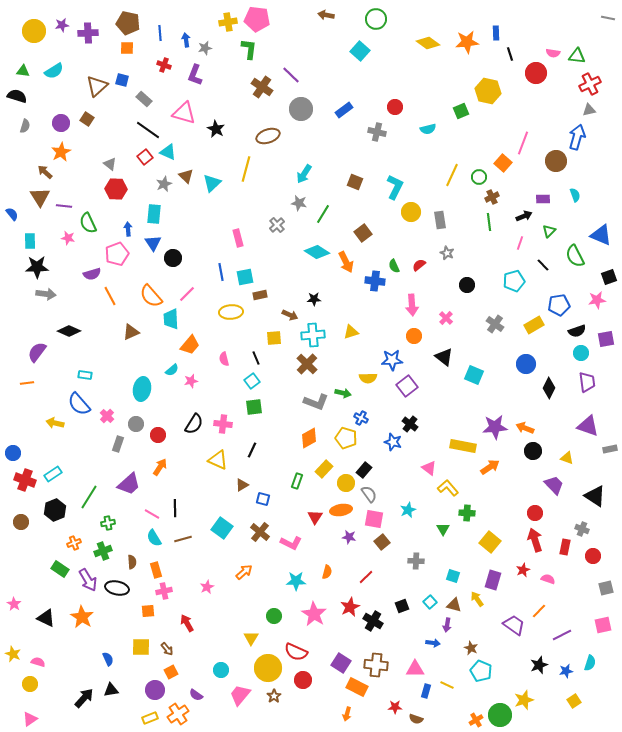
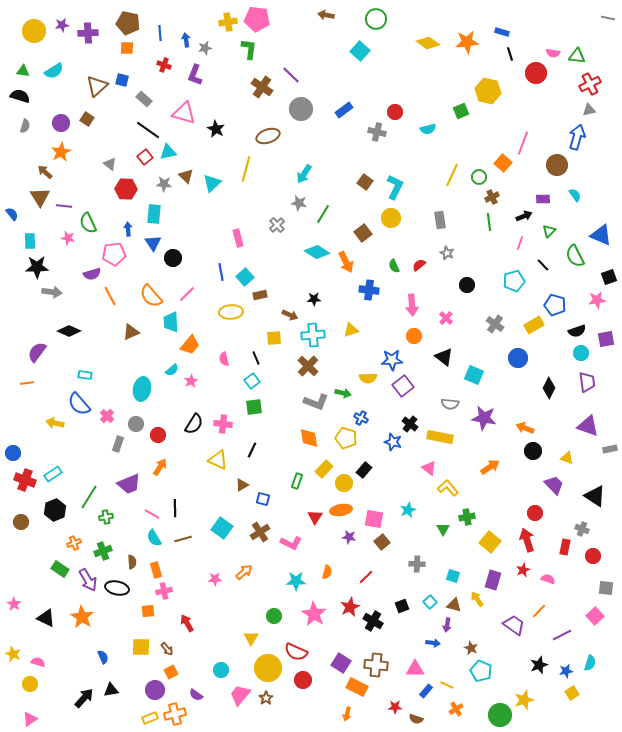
blue rectangle at (496, 33): moved 6 px right, 1 px up; rotated 72 degrees counterclockwise
black semicircle at (17, 96): moved 3 px right
red circle at (395, 107): moved 5 px down
cyan triangle at (168, 152): rotated 36 degrees counterclockwise
brown circle at (556, 161): moved 1 px right, 4 px down
brown square at (355, 182): moved 10 px right; rotated 14 degrees clockwise
gray star at (164, 184): rotated 28 degrees clockwise
red hexagon at (116, 189): moved 10 px right
cyan semicircle at (575, 195): rotated 16 degrees counterclockwise
yellow circle at (411, 212): moved 20 px left, 6 px down
pink pentagon at (117, 254): moved 3 px left; rotated 15 degrees clockwise
cyan square at (245, 277): rotated 30 degrees counterclockwise
blue cross at (375, 281): moved 6 px left, 9 px down
gray arrow at (46, 294): moved 6 px right, 2 px up
blue pentagon at (559, 305): moved 4 px left; rotated 25 degrees clockwise
cyan trapezoid at (171, 319): moved 3 px down
yellow triangle at (351, 332): moved 2 px up
brown cross at (307, 364): moved 1 px right, 2 px down
blue circle at (526, 364): moved 8 px left, 6 px up
pink star at (191, 381): rotated 16 degrees counterclockwise
purple square at (407, 386): moved 4 px left
purple star at (495, 427): moved 11 px left, 9 px up; rotated 15 degrees clockwise
orange diamond at (309, 438): rotated 70 degrees counterclockwise
yellow rectangle at (463, 446): moved 23 px left, 9 px up
yellow circle at (346, 483): moved 2 px left
purple trapezoid at (129, 484): rotated 20 degrees clockwise
gray semicircle at (369, 494): moved 81 px right, 90 px up; rotated 132 degrees clockwise
green cross at (467, 513): moved 4 px down; rotated 14 degrees counterclockwise
green cross at (108, 523): moved 2 px left, 6 px up
brown cross at (260, 532): rotated 18 degrees clockwise
red arrow at (535, 540): moved 8 px left
gray cross at (416, 561): moved 1 px right, 3 px down
pink star at (207, 587): moved 8 px right, 8 px up; rotated 24 degrees clockwise
gray square at (606, 588): rotated 21 degrees clockwise
pink square at (603, 625): moved 8 px left, 9 px up; rotated 30 degrees counterclockwise
blue semicircle at (108, 659): moved 5 px left, 2 px up
blue rectangle at (426, 691): rotated 24 degrees clockwise
brown star at (274, 696): moved 8 px left, 2 px down
yellow square at (574, 701): moved 2 px left, 8 px up
orange cross at (178, 714): moved 3 px left; rotated 20 degrees clockwise
orange cross at (476, 720): moved 20 px left, 11 px up
